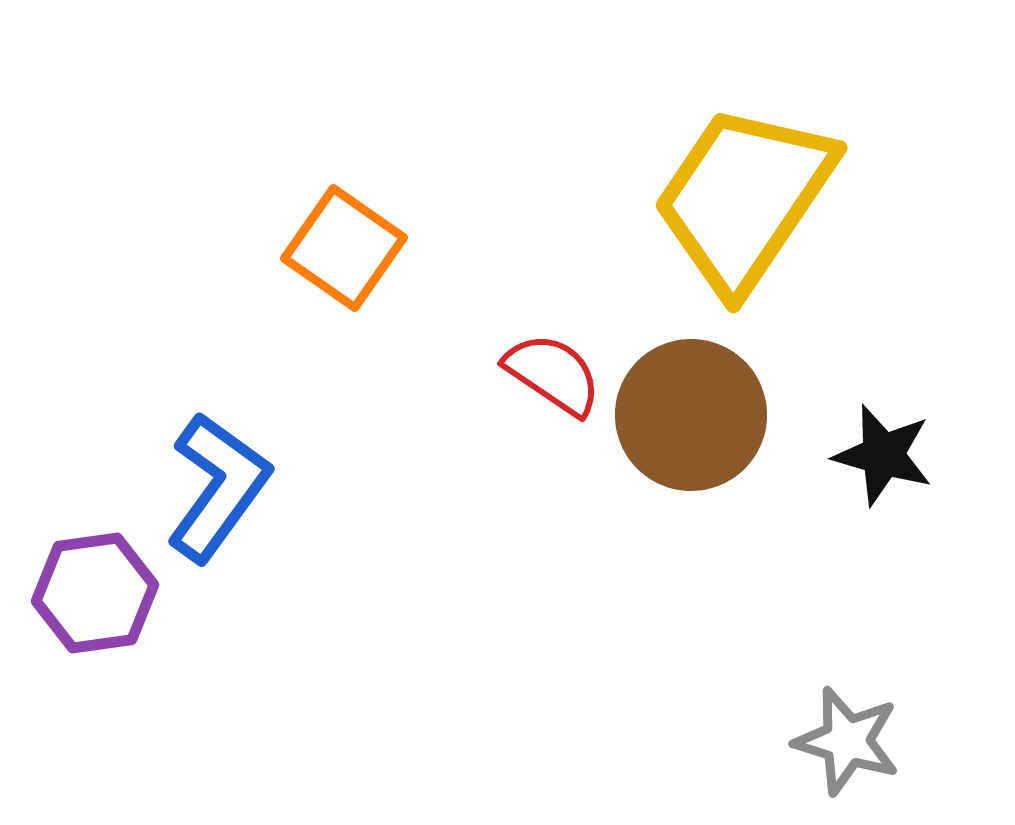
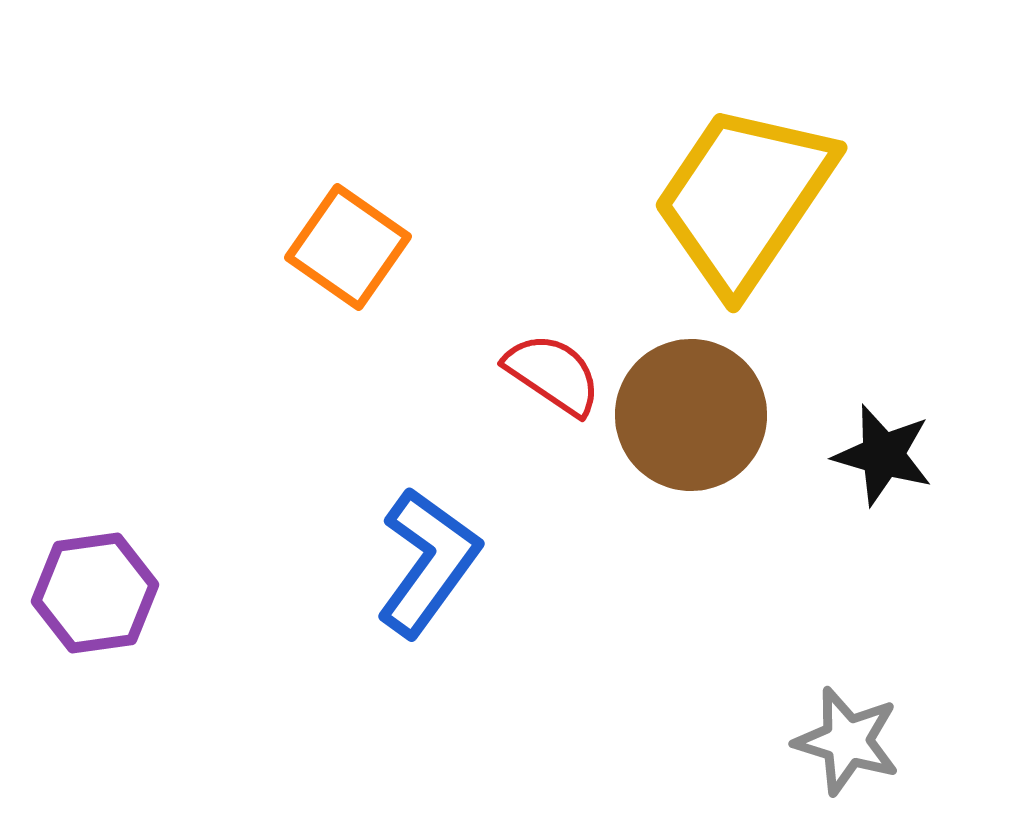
orange square: moved 4 px right, 1 px up
blue L-shape: moved 210 px right, 75 px down
